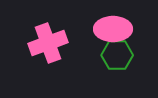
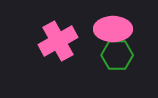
pink cross: moved 10 px right, 2 px up; rotated 9 degrees counterclockwise
